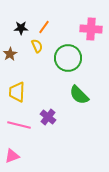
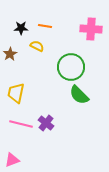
orange line: moved 1 px right, 1 px up; rotated 64 degrees clockwise
yellow semicircle: rotated 40 degrees counterclockwise
green circle: moved 3 px right, 9 px down
yellow trapezoid: moved 1 px left, 1 px down; rotated 10 degrees clockwise
purple cross: moved 2 px left, 6 px down
pink line: moved 2 px right, 1 px up
pink triangle: moved 4 px down
